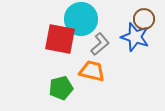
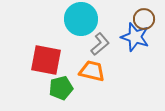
red square: moved 14 px left, 21 px down
